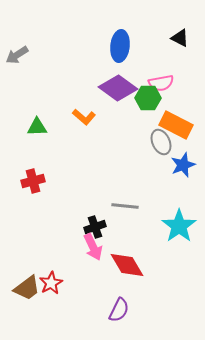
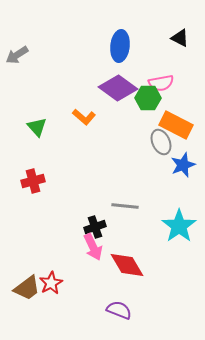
green triangle: rotated 50 degrees clockwise
purple semicircle: rotated 95 degrees counterclockwise
